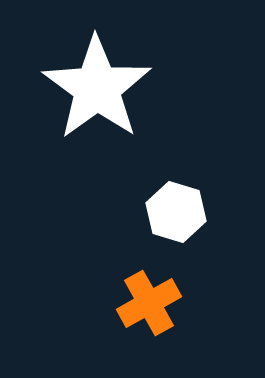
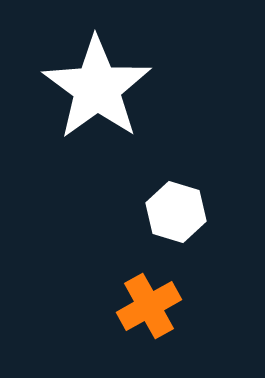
orange cross: moved 3 px down
